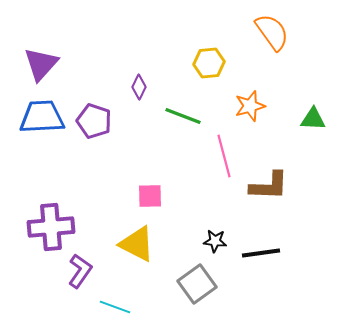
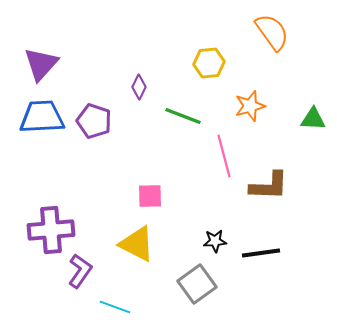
purple cross: moved 3 px down
black star: rotated 10 degrees counterclockwise
